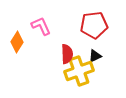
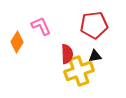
black triangle: rotated 16 degrees clockwise
